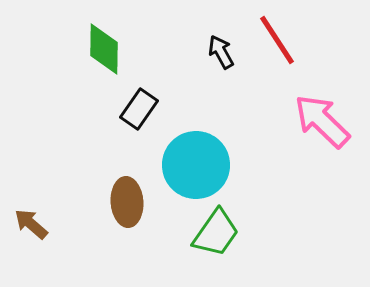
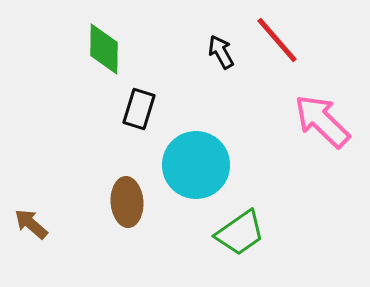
red line: rotated 8 degrees counterclockwise
black rectangle: rotated 18 degrees counterclockwise
green trapezoid: moved 24 px right; rotated 20 degrees clockwise
